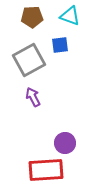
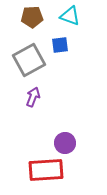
purple arrow: rotated 48 degrees clockwise
